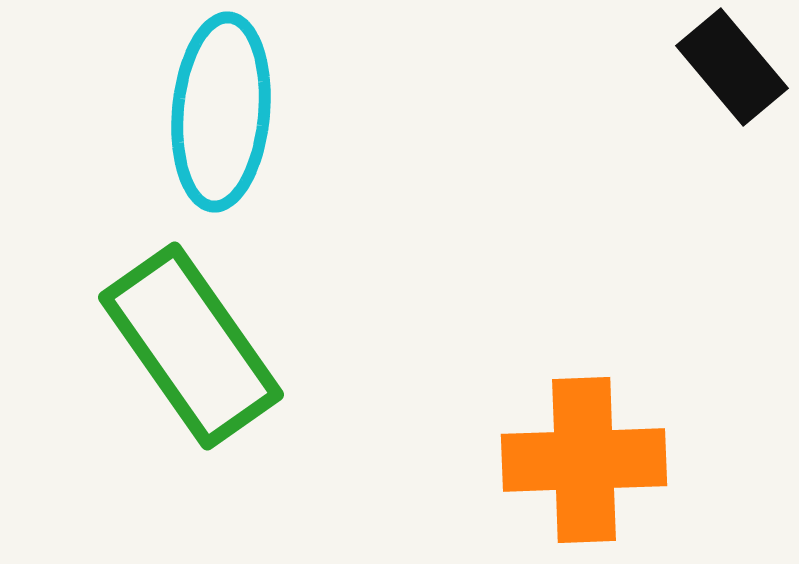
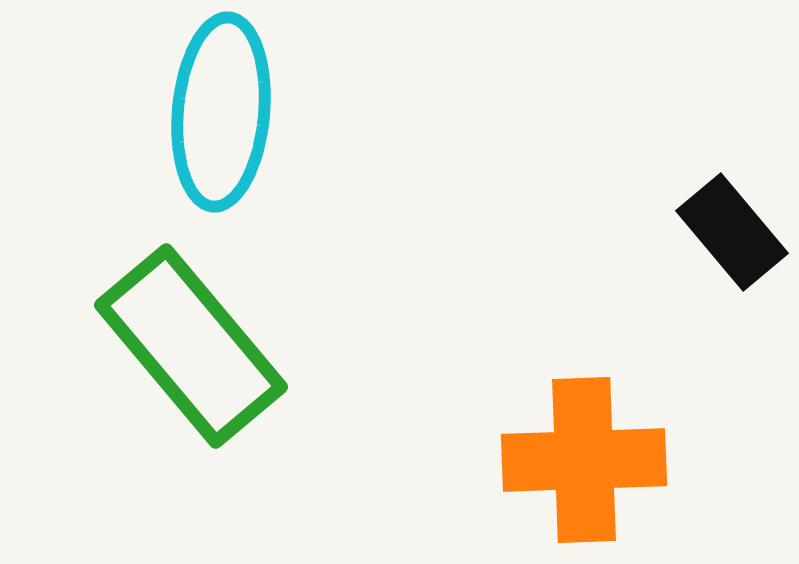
black rectangle: moved 165 px down
green rectangle: rotated 5 degrees counterclockwise
